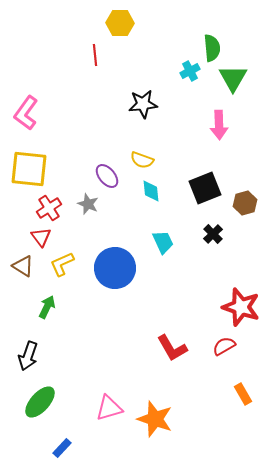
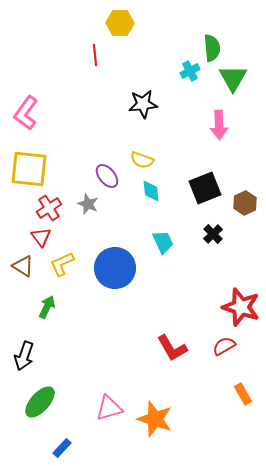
brown hexagon: rotated 10 degrees counterclockwise
black arrow: moved 4 px left
